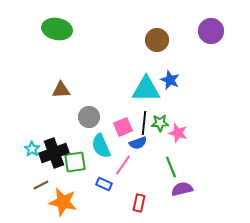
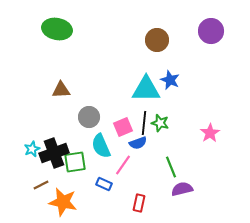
green star: rotated 18 degrees clockwise
pink star: moved 32 px right; rotated 24 degrees clockwise
cyan star: rotated 14 degrees clockwise
